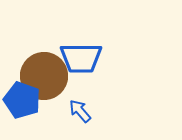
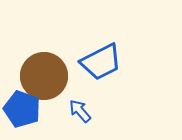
blue trapezoid: moved 20 px right, 4 px down; rotated 27 degrees counterclockwise
blue pentagon: moved 9 px down
